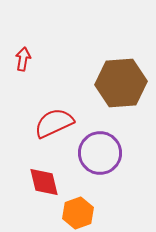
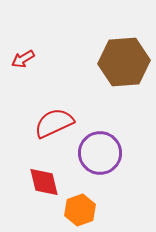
red arrow: rotated 130 degrees counterclockwise
brown hexagon: moved 3 px right, 21 px up
orange hexagon: moved 2 px right, 3 px up
